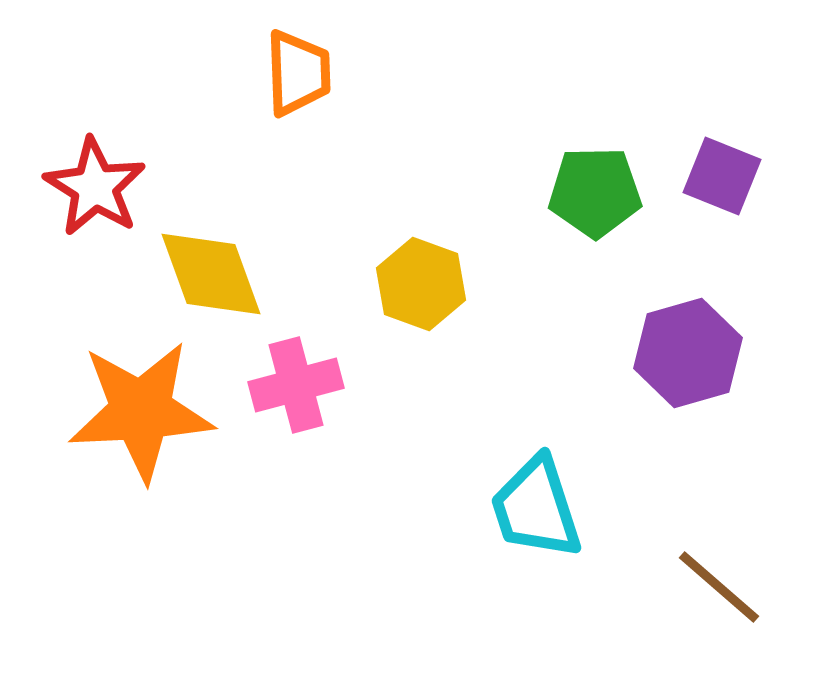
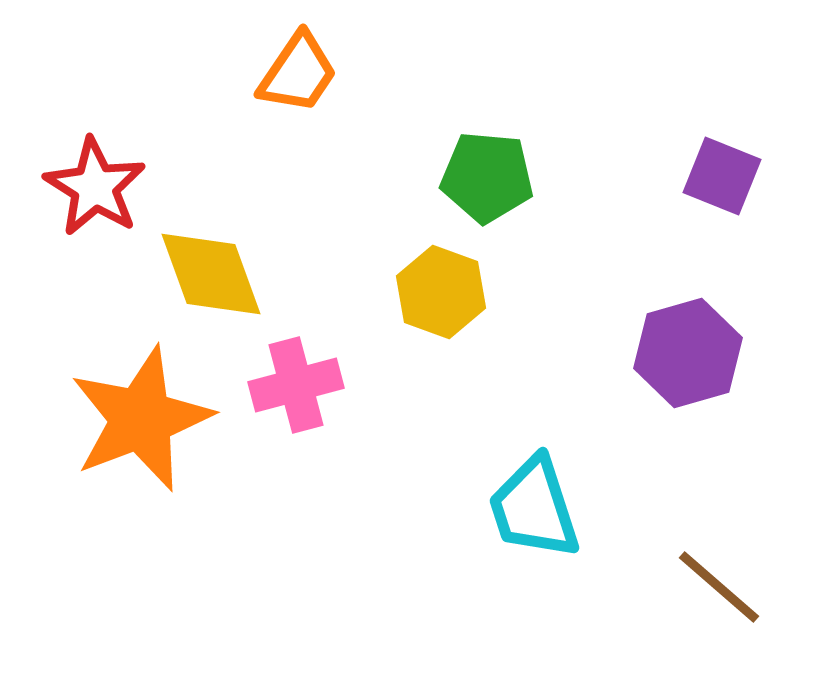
orange trapezoid: rotated 36 degrees clockwise
green pentagon: moved 108 px left, 15 px up; rotated 6 degrees clockwise
yellow hexagon: moved 20 px right, 8 px down
orange star: moved 8 px down; rotated 18 degrees counterclockwise
cyan trapezoid: moved 2 px left
